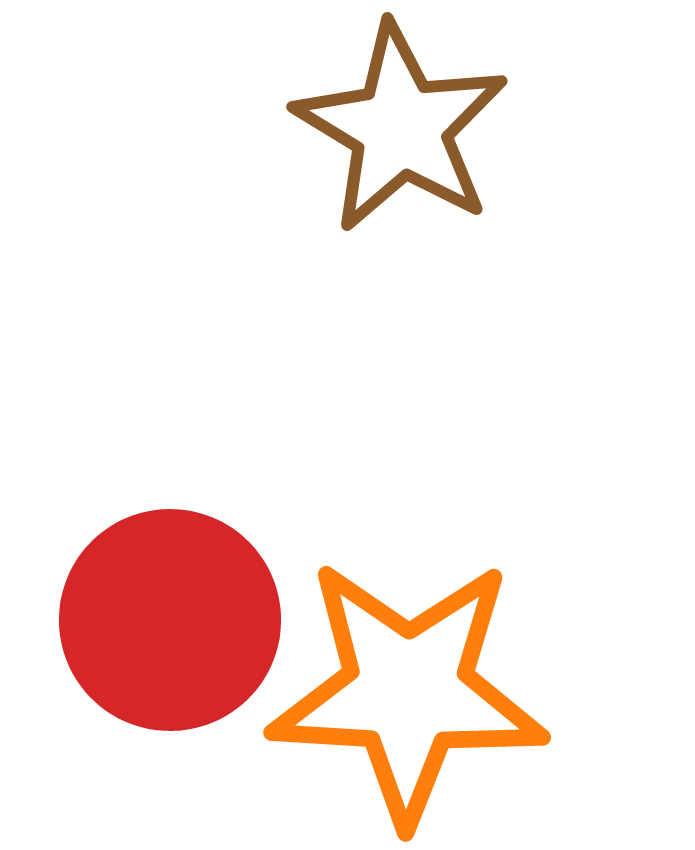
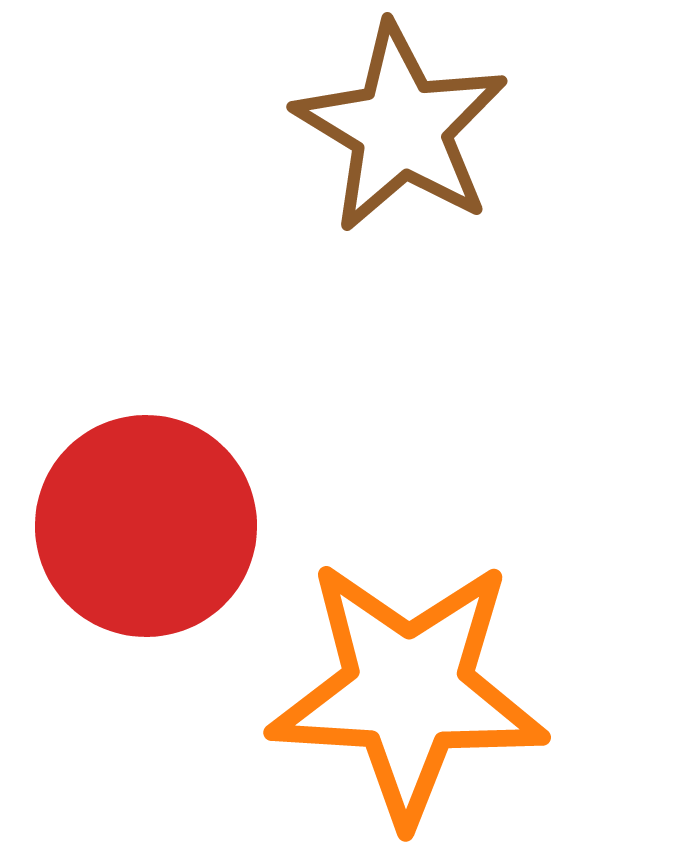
red circle: moved 24 px left, 94 px up
